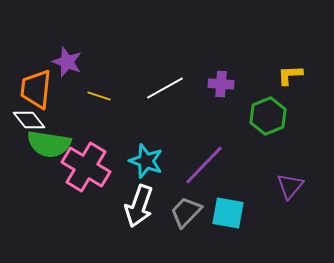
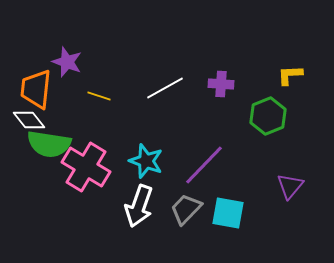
gray trapezoid: moved 3 px up
